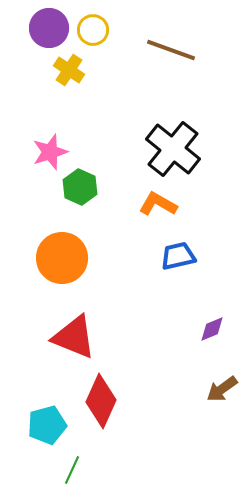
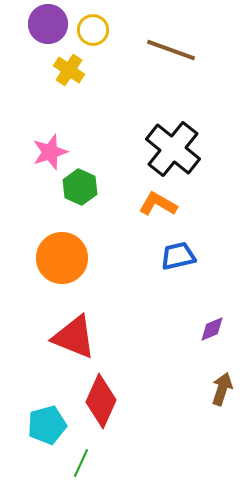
purple circle: moved 1 px left, 4 px up
brown arrow: rotated 144 degrees clockwise
green line: moved 9 px right, 7 px up
